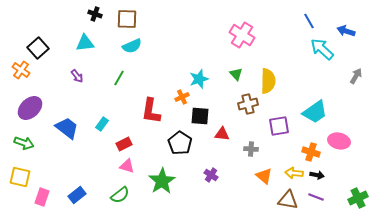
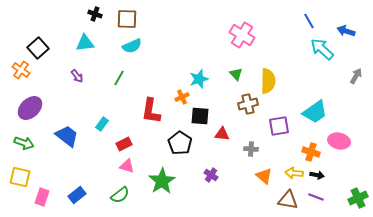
blue trapezoid at (67, 128): moved 8 px down
